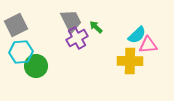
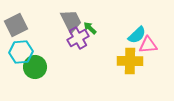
green arrow: moved 6 px left, 1 px down
purple cross: moved 1 px right
green circle: moved 1 px left, 1 px down
